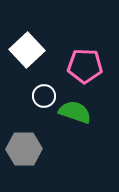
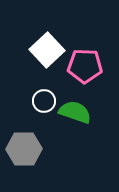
white square: moved 20 px right
white circle: moved 5 px down
